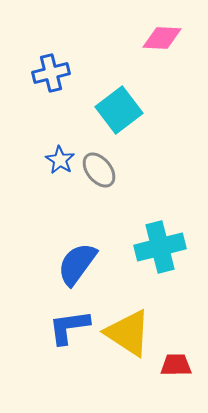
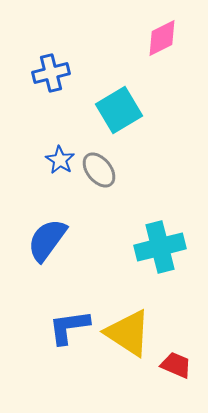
pink diamond: rotated 30 degrees counterclockwise
cyan square: rotated 6 degrees clockwise
blue semicircle: moved 30 px left, 24 px up
red trapezoid: rotated 24 degrees clockwise
